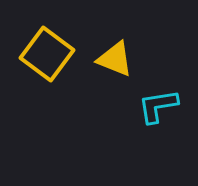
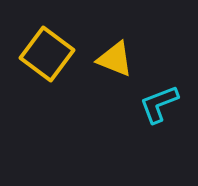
cyan L-shape: moved 1 px right, 2 px up; rotated 12 degrees counterclockwise
